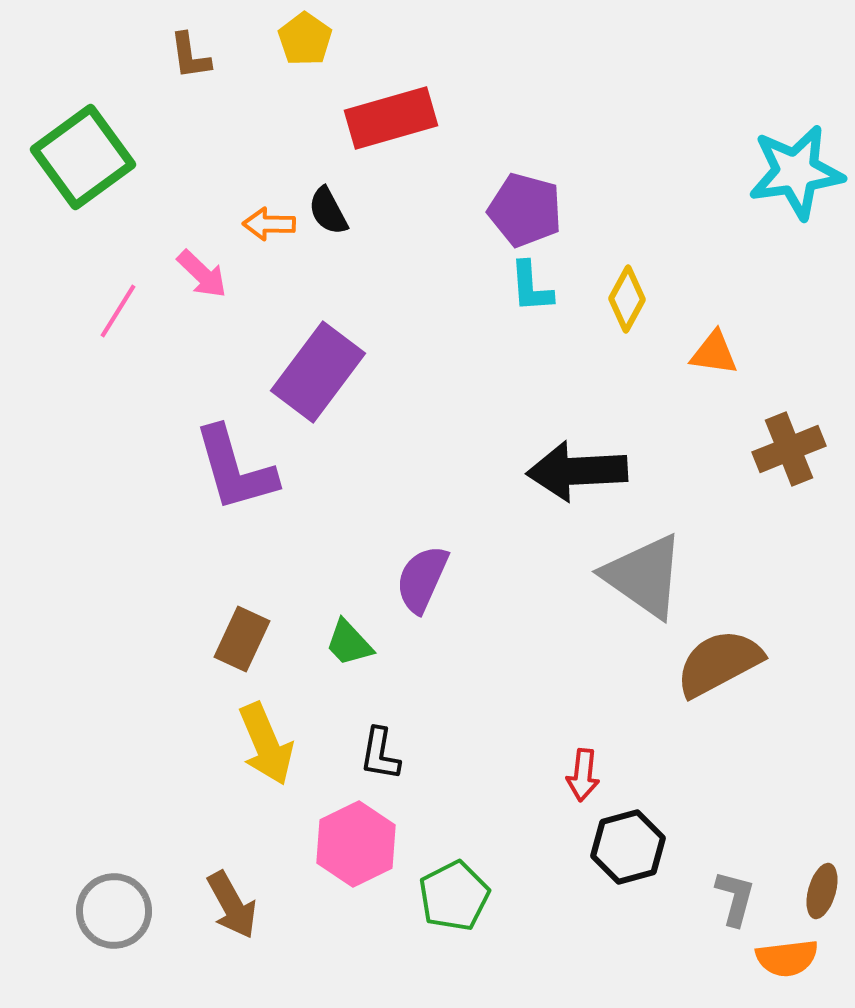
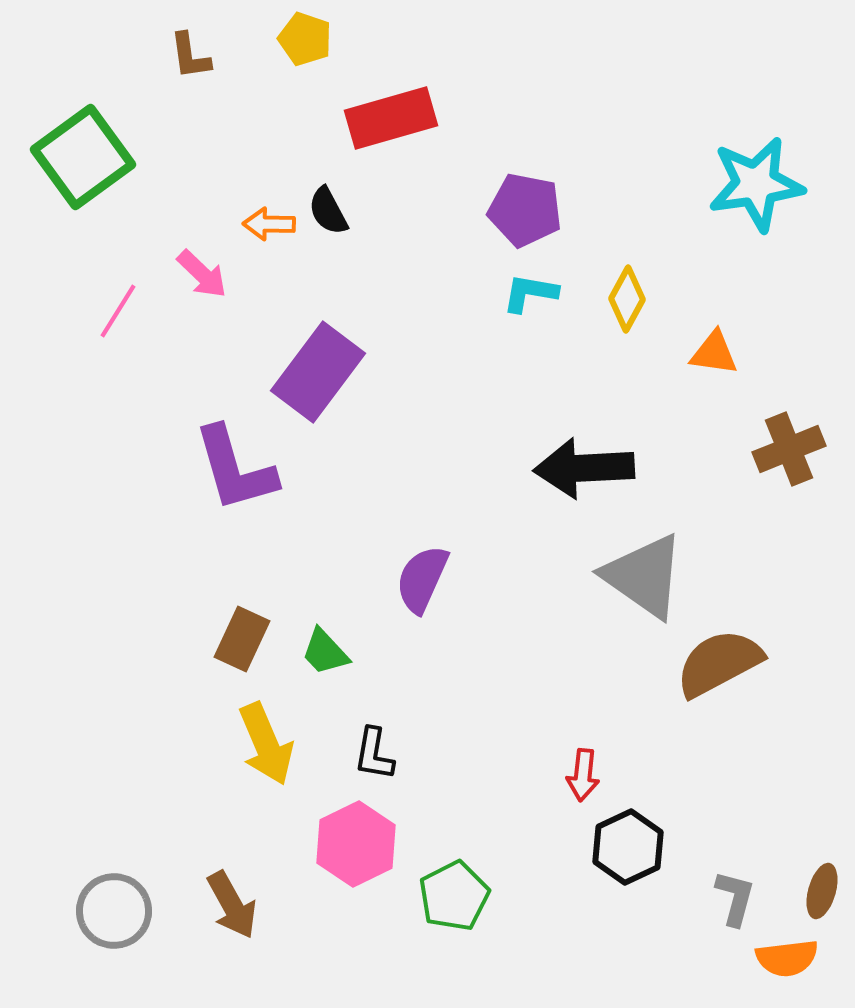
yellow pentagon: rotated 16 degrees counterclockwise
cyan star: moved 40 px left, 12 px down
purple pentagon: rotated 4 degrees counterclockwise
cyan L-shape: moved 1 px left, 6 px down; rotated 104 degrees clockwise
black arrow: moved 7 px right, 3 px up
green trapezoid: moved 24 px left, 9 px down
black L-shape: moved 6 px left
black hexagon: rotated 10 degrees counterclockwise
